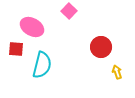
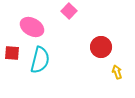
red square: moved 4 px left, 4 px down
cyan semicircle: moved 2 px left, 5 px up
